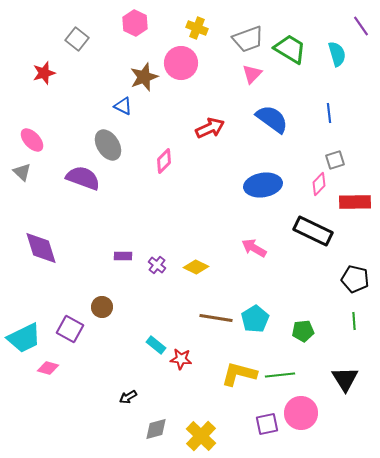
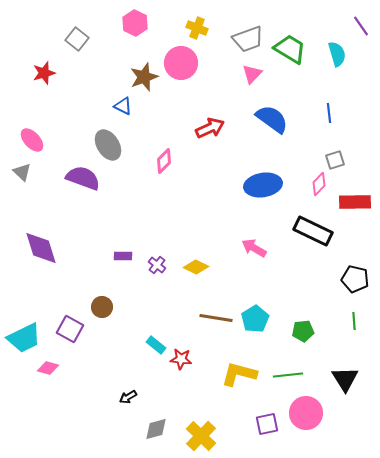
green line at (280, 375): moved 8 px right
pink circle at (301, 413): moved 5 px right
